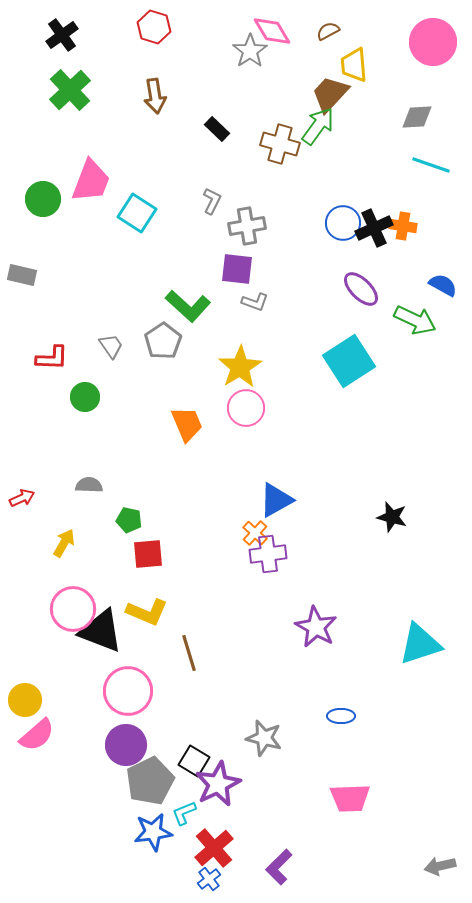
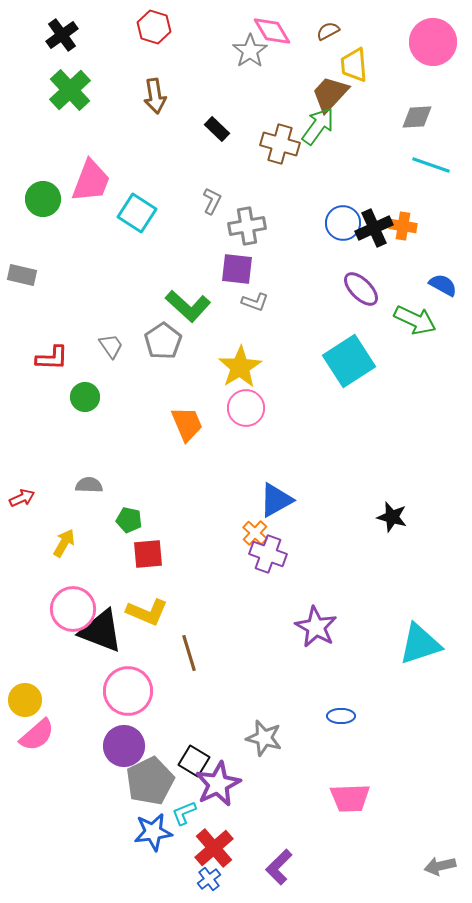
purple cross at (268, 554): rotated 27 degrees clockwise
purple circle at (126, 745): moved 2 px left, 1 px down
